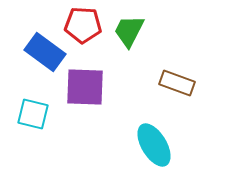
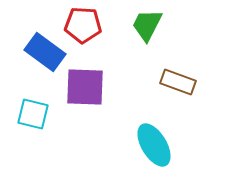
green trapezoid: moved 18 px right, 6 px up
brown rectangle: moved 1 px right, 1 px up
